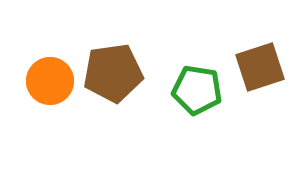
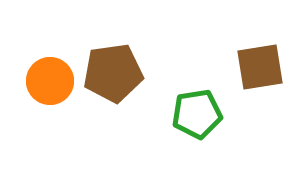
brown square: rotated 9 degrees clockwise
green pentagon: moved 24 px down; rotated 18 degrees counterclockwise
